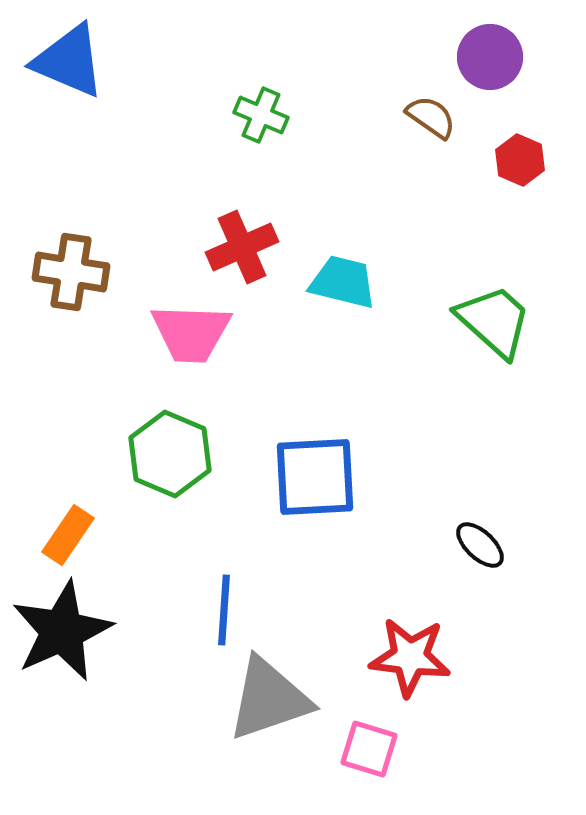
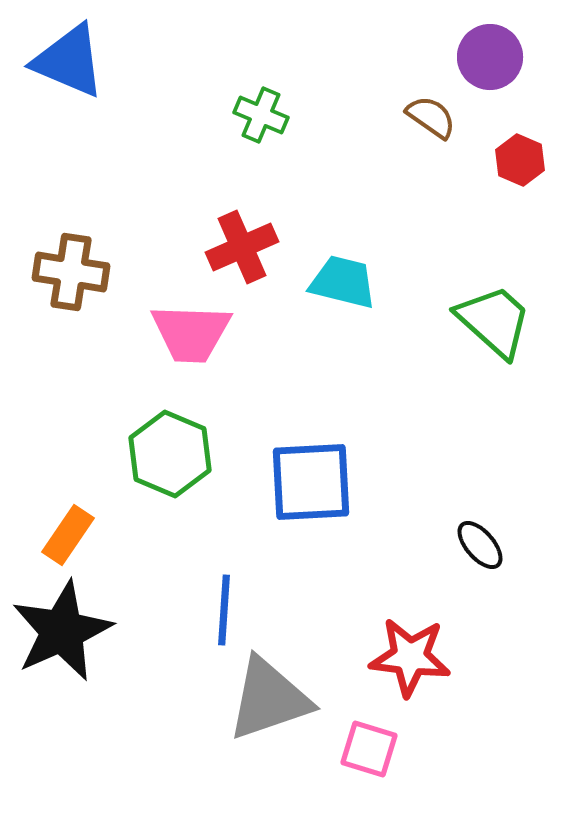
blue square: moved 4 px left, 5 px down
black ellipse: rotated 6 degrees clockwise
